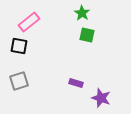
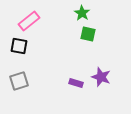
pink rectangle: moved 1 px up
green square: moved 1 px right, 1 px up
purple star: moved 21 px up
